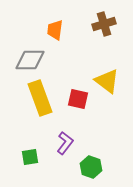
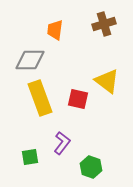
purple L-shape: moved 3 px left
